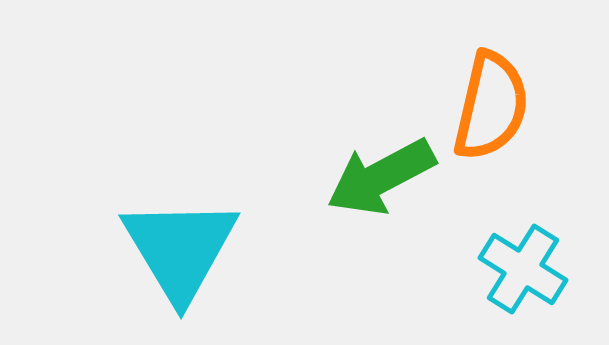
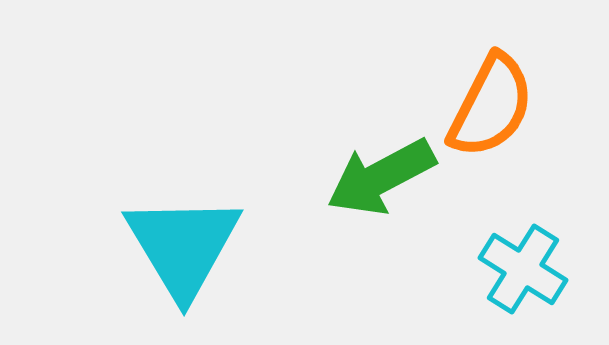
orange semicircle: rotated 14 degrees clockwise
cyan triangle: moved 3 px right, 3 px up
